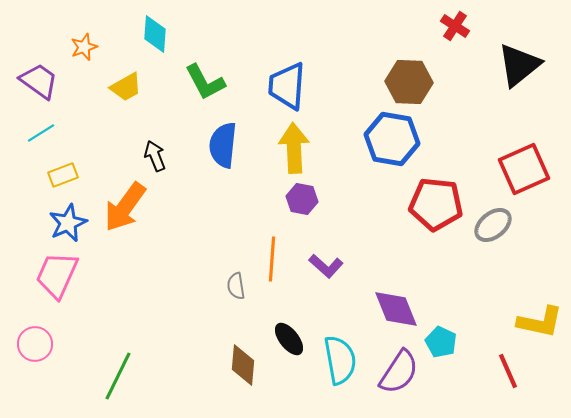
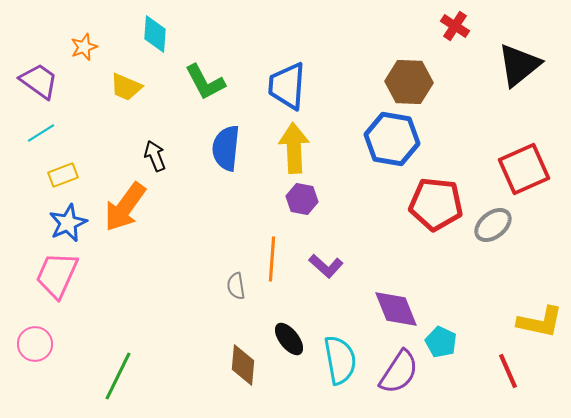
yellow trapezoid: rotated 52 degrees clockwise
blue semicircle: moved 3 px right, 3 px down
